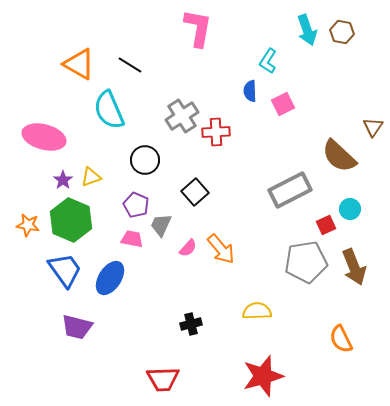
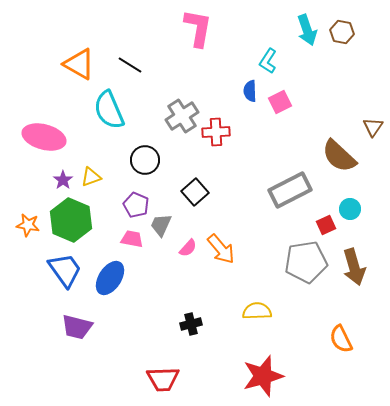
pink square: moved 3 px left, 2 px up
brown arrow: rotated 6 degrees clockwise
